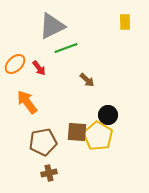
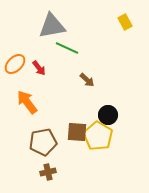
yellow rectangle: rotated 28 degrees counterclockwise
gray triangle: rotated 16 degrees clockwise
green line: moved 1 px right; rotated 45 degrees clockwise
brown cross: moved 1 px left, 1 px up
